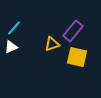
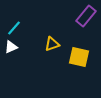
purple rectangle: moved 13 px right, 15 px up
yellow square: moved 2 px right
